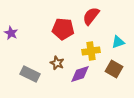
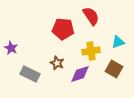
red semicircle: rotated 108 degrees clockwise
purple star: moved 15 px down
